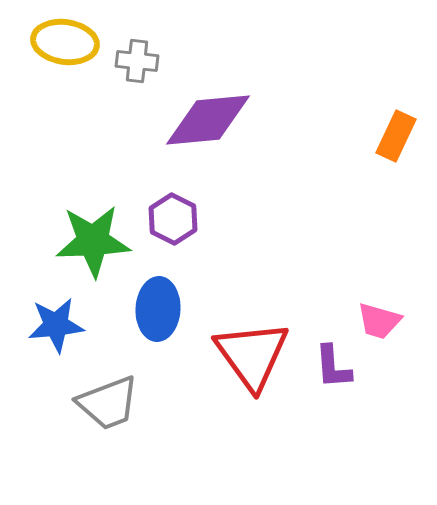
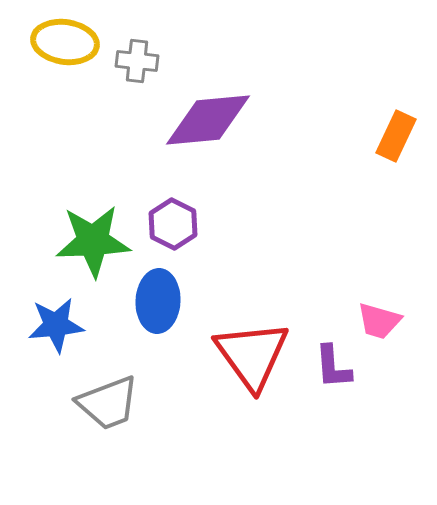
purple hexagon: moved 5 px down
blue ellipse: moved 8 px up
